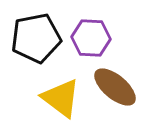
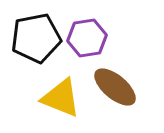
purple hexagon: moved 4 px left; rotated 12 degrees counterclockwise
yellow triangle: rotated 15 degrees counterclockwise
